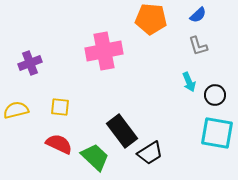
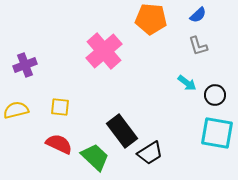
pink cross: rotated 30 degrees counterclockwise
purple cross: moved 5 px left, 2 px down
cyan arrow: moved 2 px left, 1 px down; rotated 30 degrees counterclockwise
